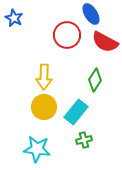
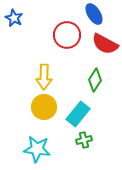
blue ellipse: moved 3 px right
red semicircle: moved 2 px down
cyan rectangle: moved 2 px right, 2 px down
